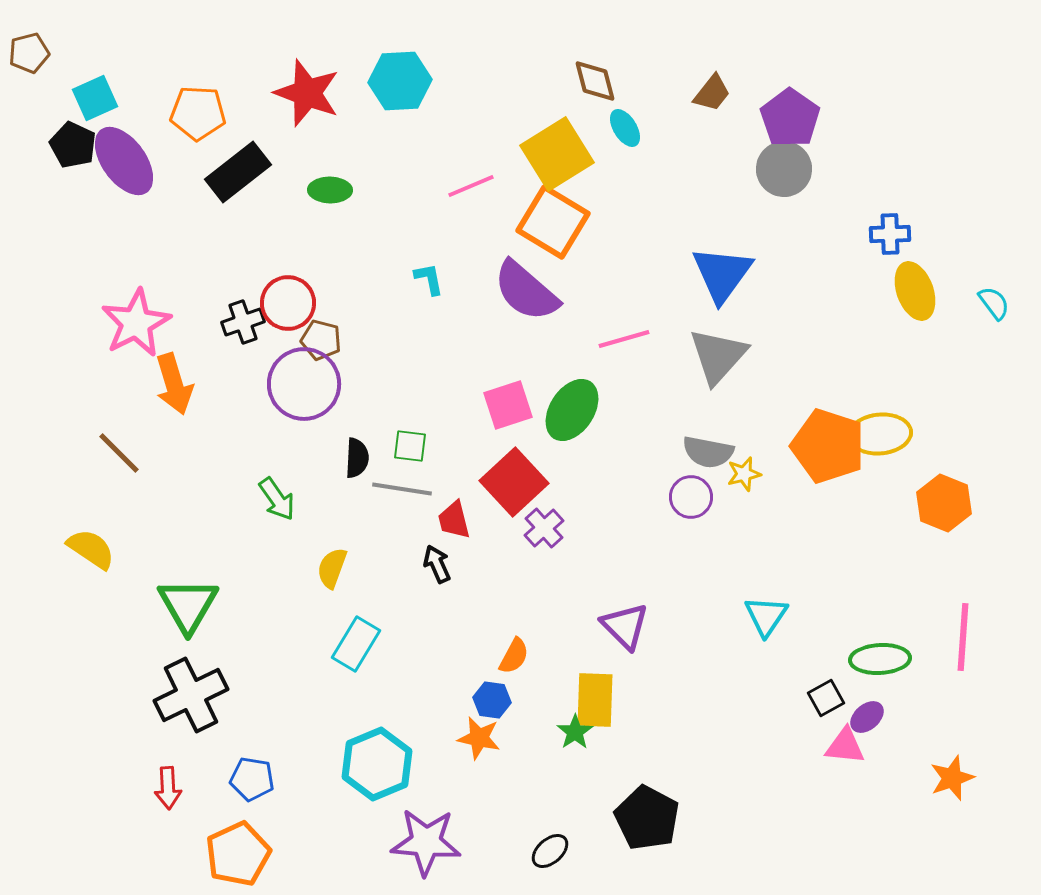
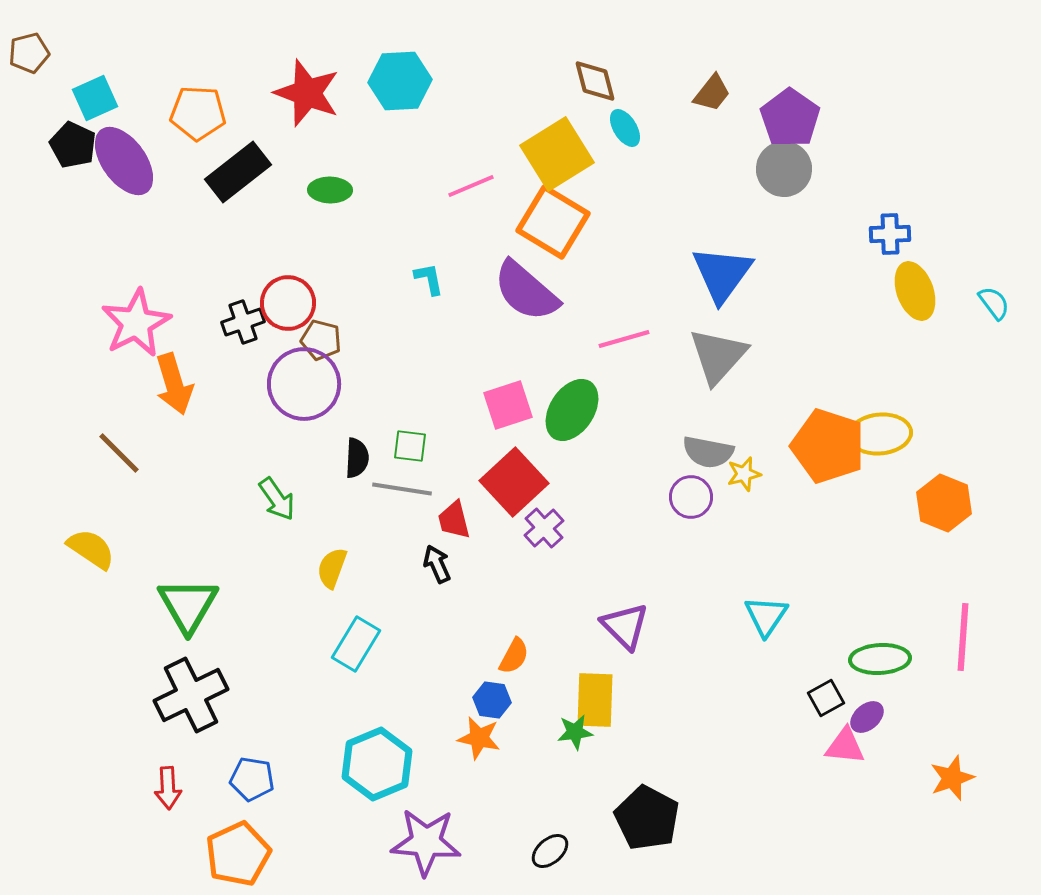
green star at (575, 732): rotated 27 degrees clockwise
